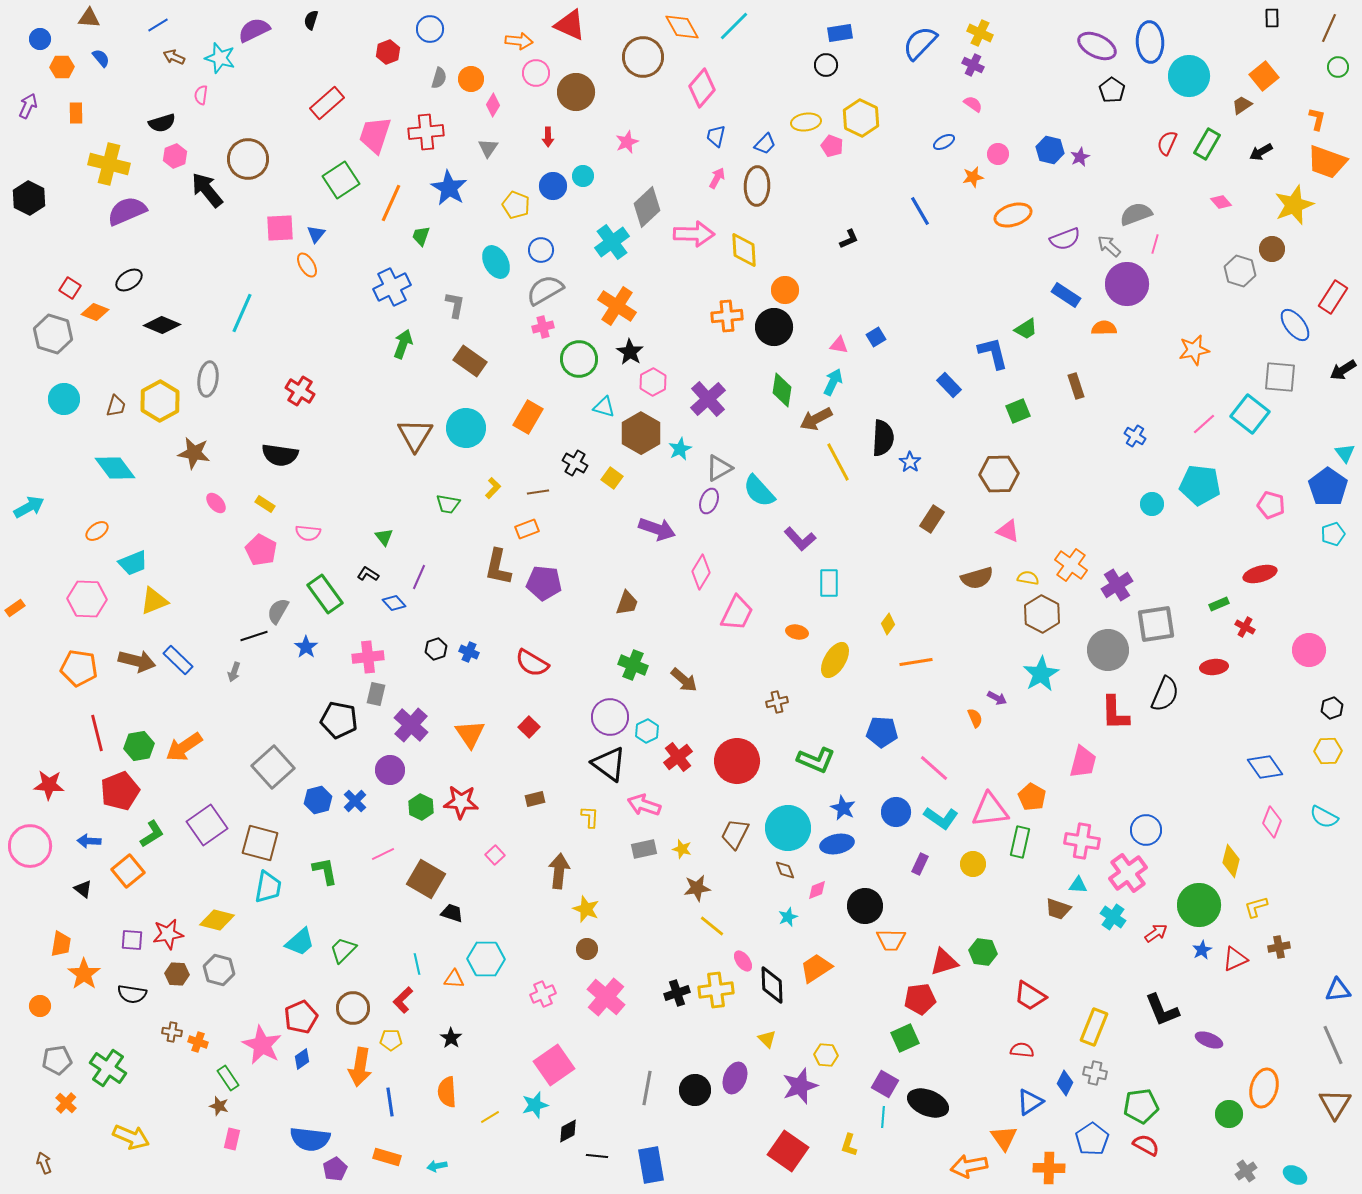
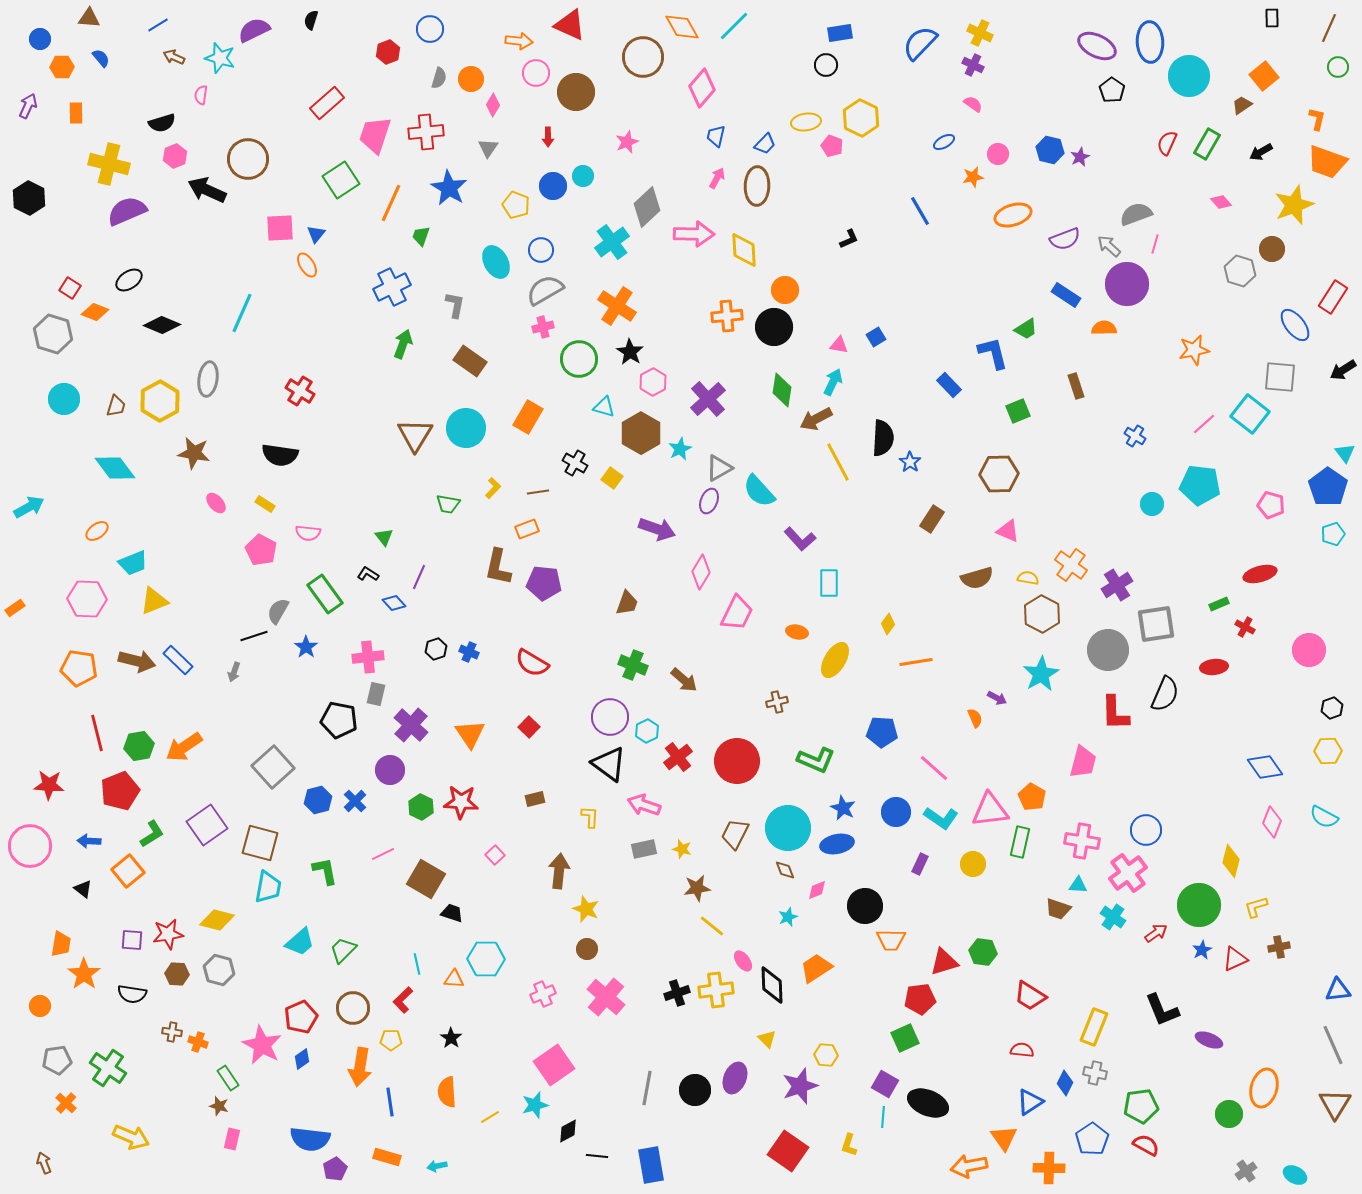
black arrow at (207, 190): rotated 27 degrees counterclockwise
